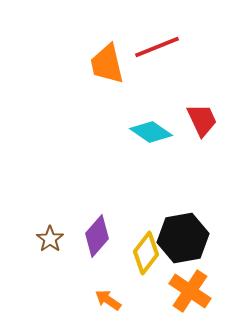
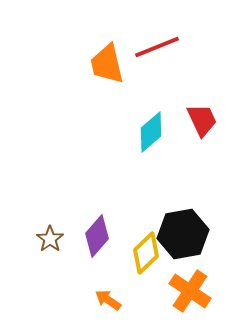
cyan diamond: rotated 75 degrees counterclockwise
black hexagon: moved 4 px up
yellow diamond: rotated 9 degrees clockwise
